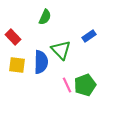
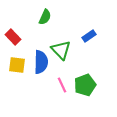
pink line: moved 5 px left
